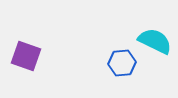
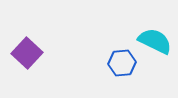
purple square: moved 1 px right, 3 px up; rotated 24 degrees clockwise
